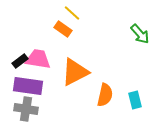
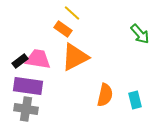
orange triangle: moved 15 px up
